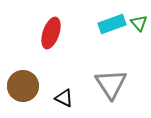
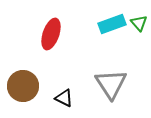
red ellipse: moved 1 px down
